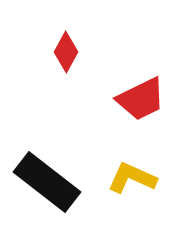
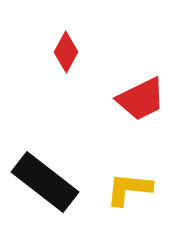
yellow L-shape: moved 3 px left, 11 px down; rotated 18 degrees counterclockwise
black rectangle: moved 2 px left
